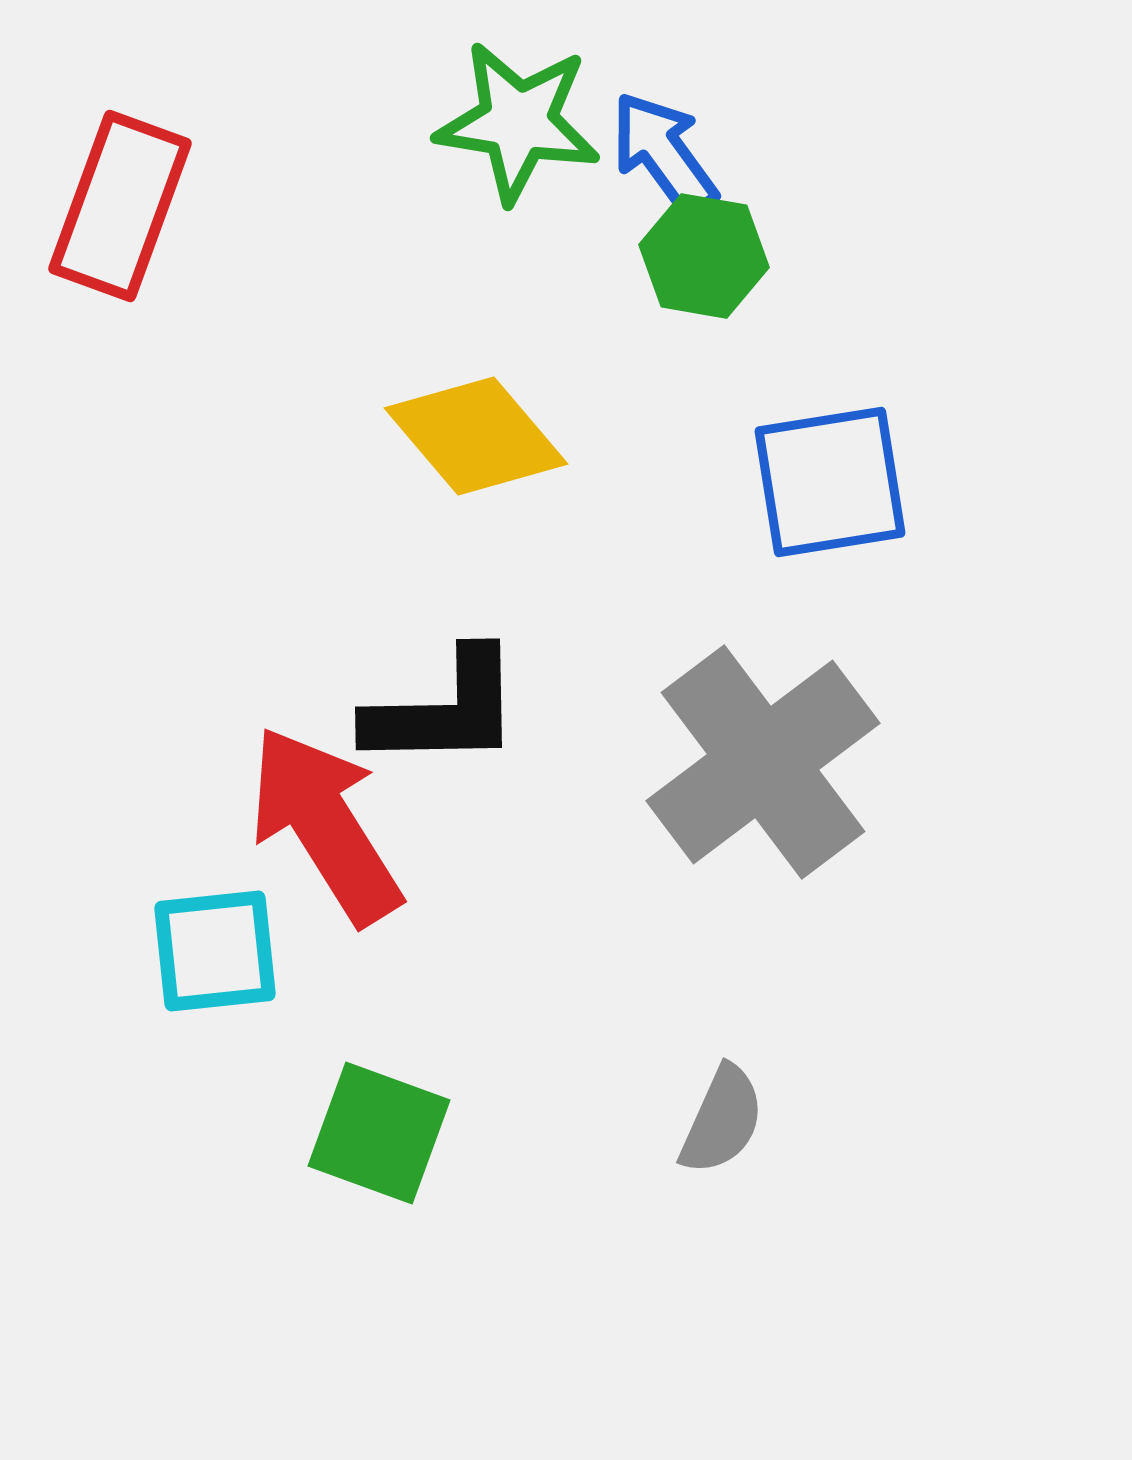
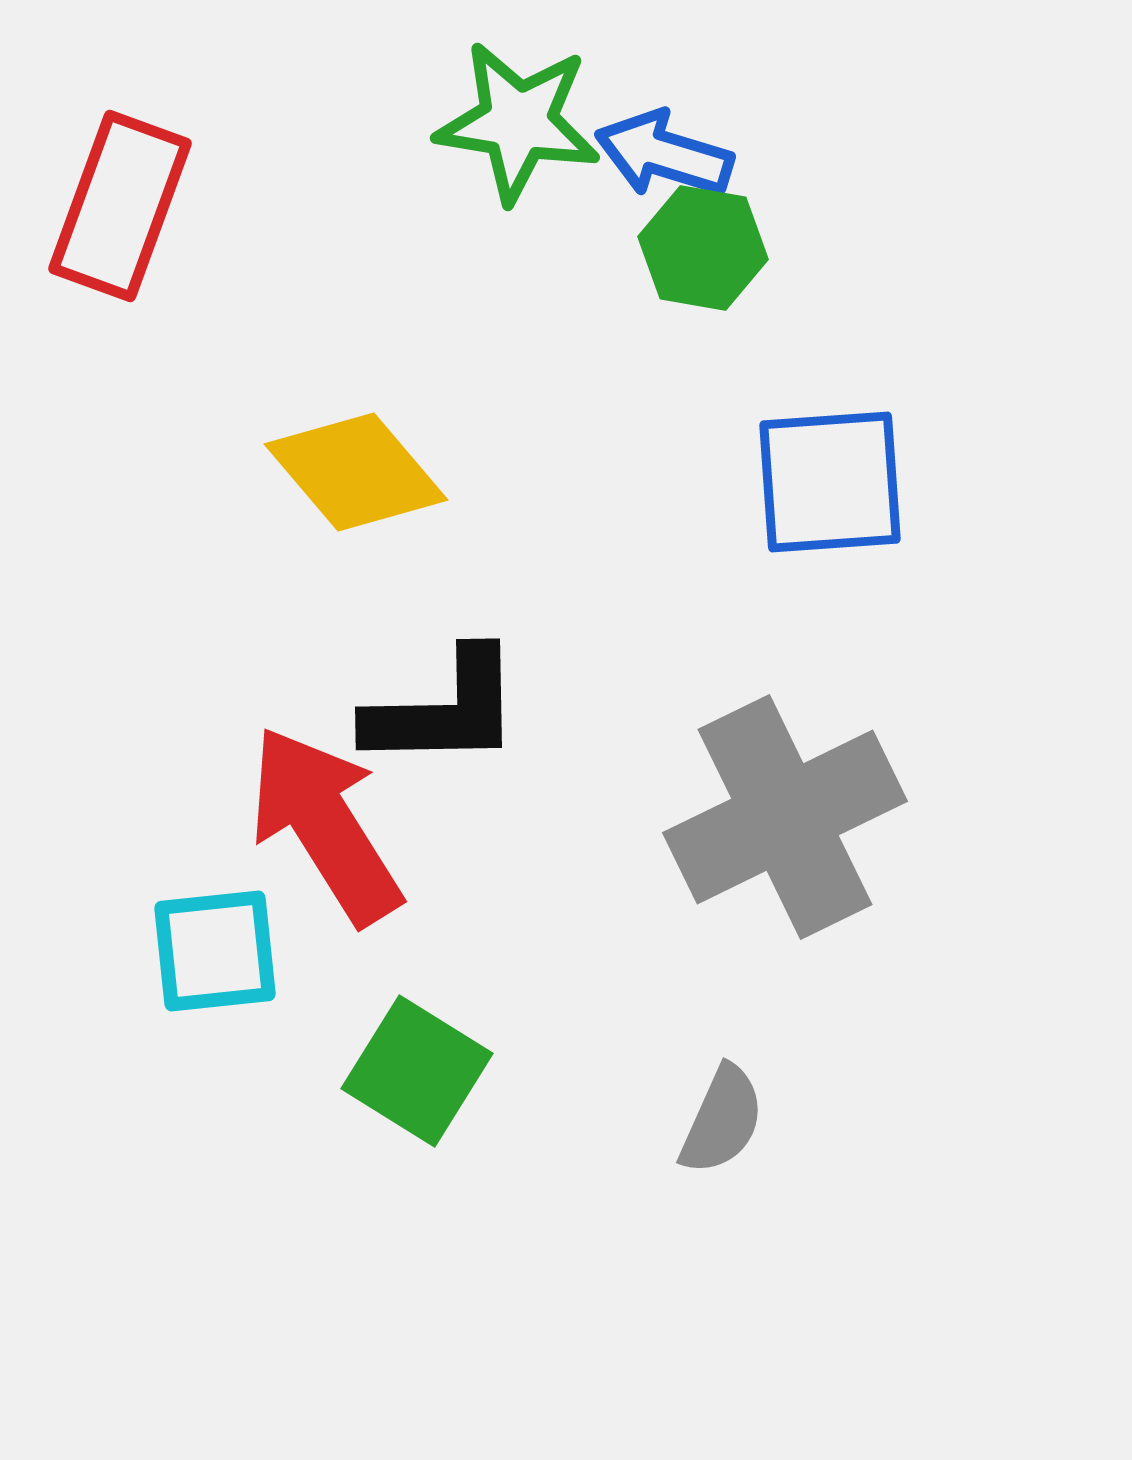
blue arrow: rotated 37 degrees counterclockwise
green hexagon: moved 1 px left, 8 px up
yellow diamond: moved 120 px left, 36 px down
blue square: rotated 5 degrees clockwise
gray cross: moved 22 px right, 55 px down; rotated 11 degrees clockwise
green square: moved 38 px right, 62 px up; rotated 12 degrees clockwise
